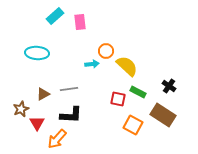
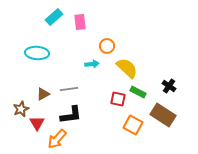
cyan rectangle: moved 1 px left, 1 px down
orange circle: moved 1 px right, 5 px up
yellow semicircle: moved 2 px down
black L-shape: rotated 10 degrees counterclockwise
